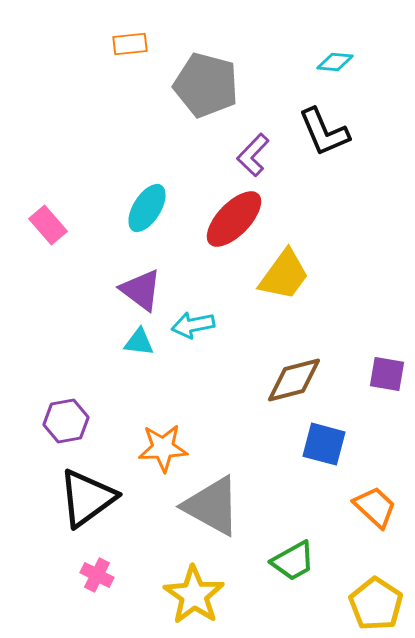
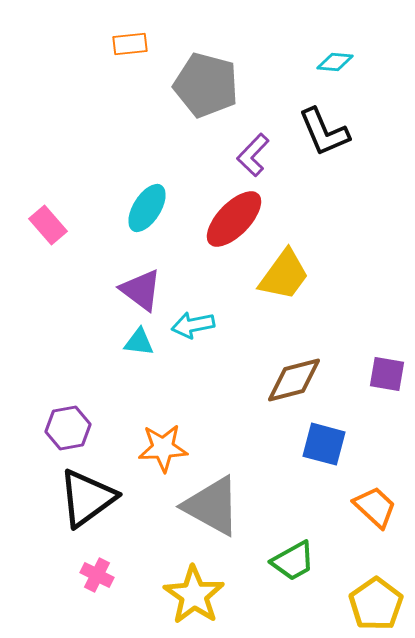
purple hexagon: moved 2 px right, 7 px down
yellow pentagon: rotated 4 degrees clockwise
